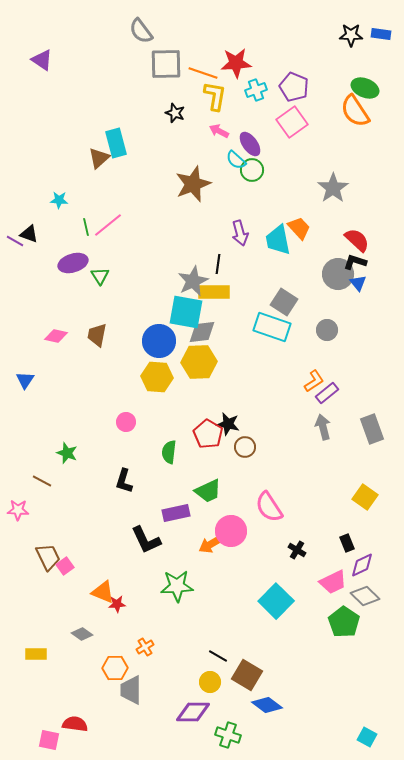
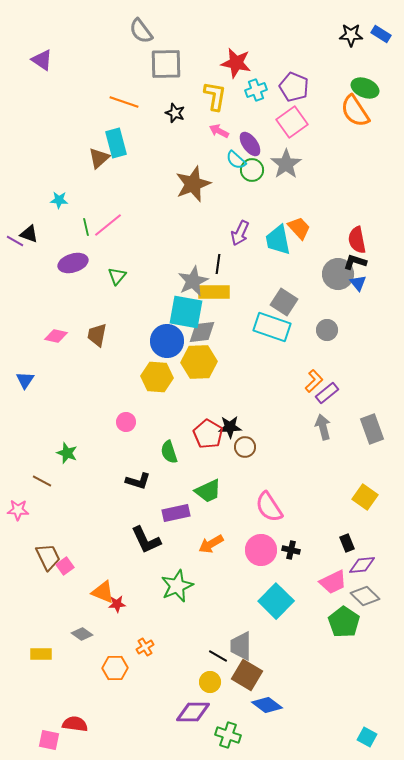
blue rectangle at (381, 34): rotated 24 degrees clockwise
red star at (236, 63): rotated 16 degrees clockwise
orange line at (203, 73): moved 79 px left, 29 px down
gray star at (333, 188): moved 47 px left, 24 px up
purple arrow at (240, 233): rotated 40 degrees clockwise
red semicircle at (357, 240): rotated 144 degrees counterclockwise
green triangle at (100, 276): moved 17 px right; rotated 12 degrees clockwise
blue circle at (159, 341): moved 8 px right
orange L-shape at (314, 381): rotated 10 degrees counterclockwise
black star at (228, 424): moved 2 px right, 3 px down; rotated 15 degrees counterclockwise
green semicircle at (169, 452): rotated 25 degrees counterclockwise
black L-shape at (124, 481): moved 14 px right; rotated 90 degrees counterclockwise
pink circle at (231, 531): moved 30 px right, 19 px down
black cross at (297, 550): moved 6 px left; rotated 18 degrees counterclockwise
purple diamond at (362, 565): rotated 20 degrees clockwise
green star at (177, 586): rotated 20 degrees counterclockwise
yellow rectangle at (36, 654): moved 5 px right
gray trapezoid at (131, 690): moved 110 px right, 44 px up
